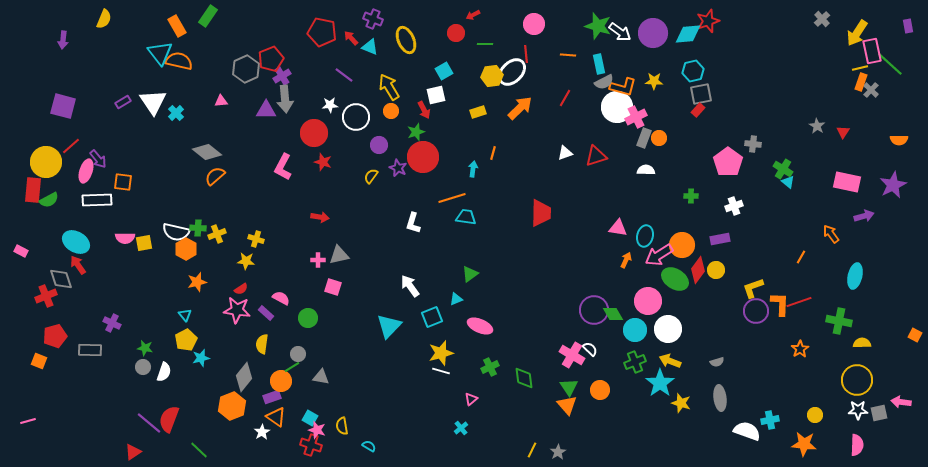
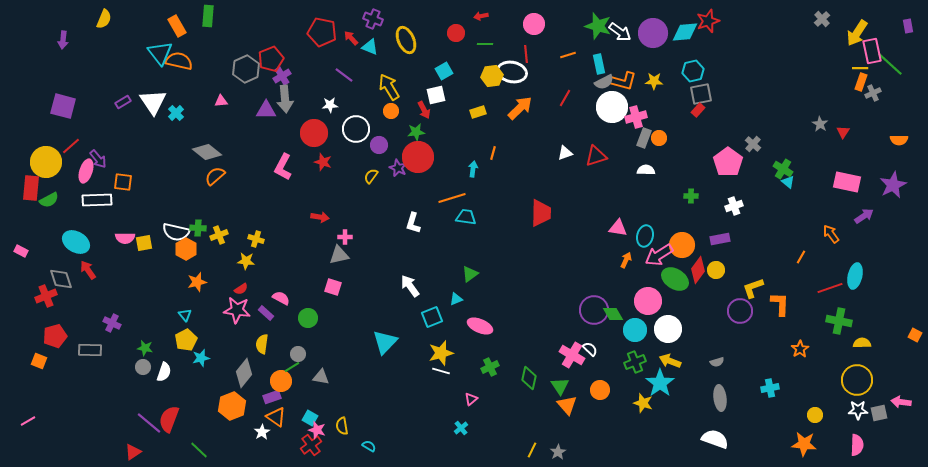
red arrow at (473, 15): moved 8 px right, 1 px down; rotated 16 degrees clockwise
green rectangle at (208, 16): rotated 30 degrees counterclockwise
cyan diamond at (688, 34): moved 3 px left, 2 px up
orange line at (568, 55): rotated 21 degrees counterclockwise
yellow line at (860, 68): rotated 14 degrees clockwise
white ellipse at (512, 72): rotated 56 degrees clockwise
orange L-shape at (623, 87): moved 6 px up
gray cross at (871, 90): moved 2 px right, 3 px down; rotated 21 degrees clockwise
white circle at (617, 107): moved 5 px left
white circle at (356, 117): moved 12 px down
pink cross at (636, 117): rotated 10 degrees clockwise
gray star at (817, 126): moved 3 px right, 2 px up
green star at (416, 132): rotated 12 degrees clockwise
gray cross at (753, 144): rotated 35 degrees clockwise
red circle at (423, 157): moved 5 px left
red rectangle at (33, 190): moved 2 px left, 2 px up
purple arrow at (864, 216): rotated 18 degrees counterclockwise
yellow cross at (217, 234): moved 2 px right, 1 px down
pink cross at (318, 260): moved 27 px right, 23 px up
red arrow at (78, 265): moved 10 px right, 5 px down
red line at (799, 302): moved 31 px right, 14 px up
purple circle at (756, 311): moved 16 px left
cyan triangle at (389, 326): moved 4 px left, 16 px down
gray diamond at (244, 377): moved 4 px up
green diamond at (524, 378): moved 5 px right; rotated 20 degrees clockwise
green triangle at (569, 387): moved 9 px left, 1 px up
yellow star at (681, 403): moved 38 px left
cyan cross at (770, 420): moved 32 px up
pink line at (28, 421): rotated 14 degrees counterclockwise
white semicircle at (747, 431): moved 32 px left, 8 px down
red cross at (311, 445): rotated 35 degrees clockwise
